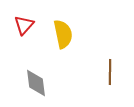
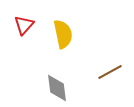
brown line: rotated 60 degrees clockwise
gray diamond: moved 21 px right, 5 px down
